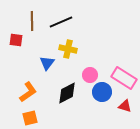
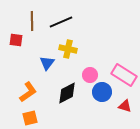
pink rectangle: moved 3 px up
